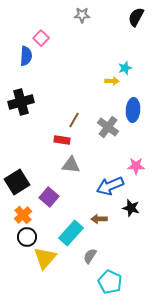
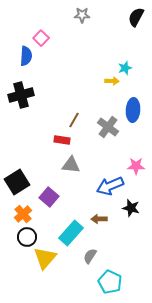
black cross: moved 7 px up
orange cross: moved 1 px up
